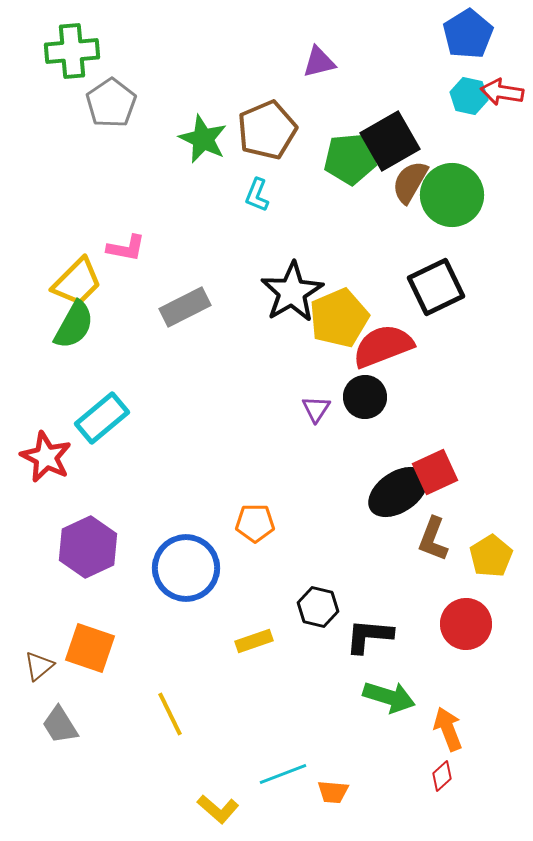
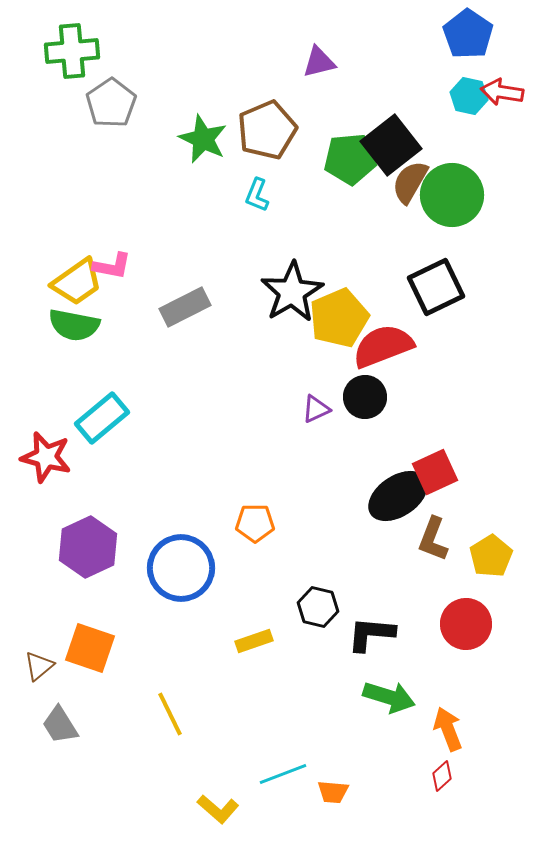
blue pentagon at (468, 34): rotated 6 degrees counterclockwise
black square at (390, 141): moved 1 px right, 4 px down; rotated 8 degrees counterclockwise
pink L-shape at (126, 248): moved 14 px left, 18 px down
yellow trapezoid at (77, 282): rotated 10 degrees clockwise
green semicircle at (74, 325): rotated 72 degrees clockwise
purple triangle at (316, 409): rotated 32 degrees clockwise
red star at (46, 457): rotated 12 degrees counterclockwise
black ellipse at (398, 492): moved 4 px down
blue circle at (186, 568): moved 5 px left
black L-shape at (369, 636): moved 2 px right, 2 px up
